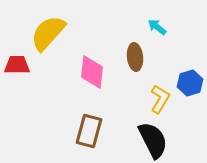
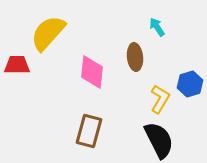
cyan arrow: rotated 18 degrees clockwise
blue hexagon: moved 1 px down
black semicircle: moved 6 px right
